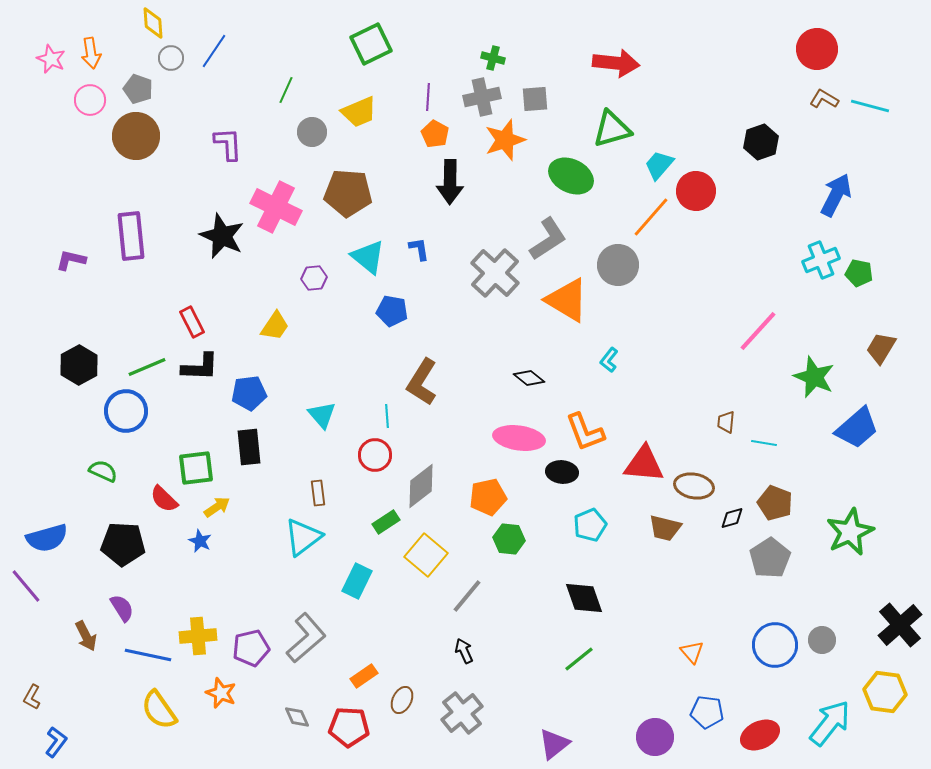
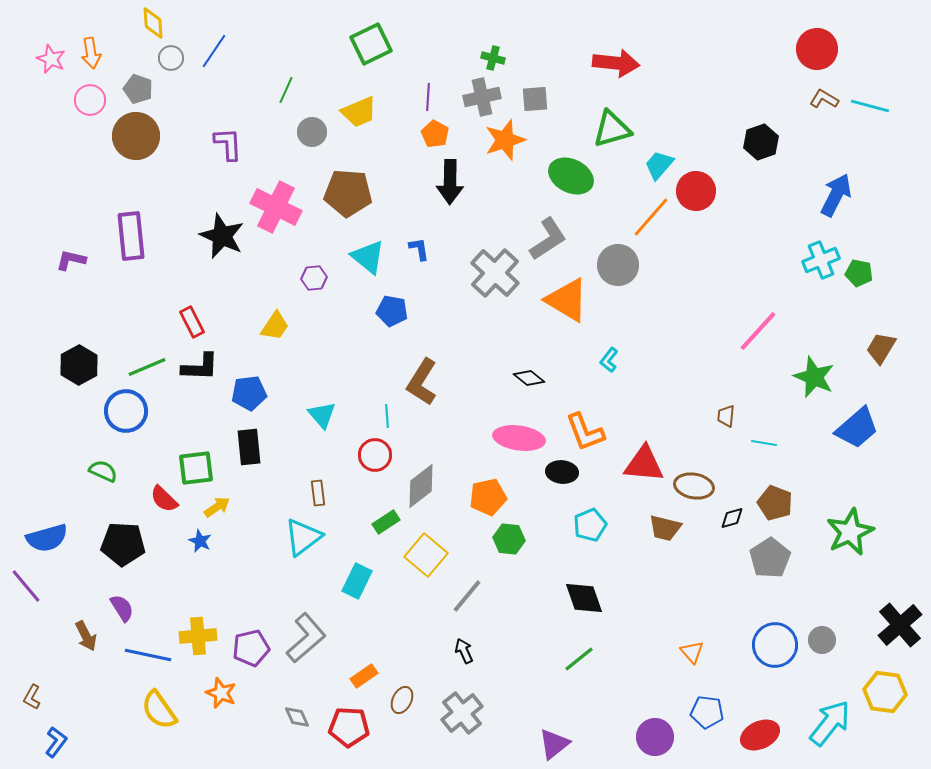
brown trapezoid at (726, 422): moved 6 px up
